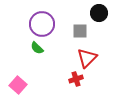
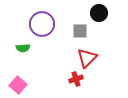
green semicircle: moved 14 px left; rotated 48 degrees counterclockwise
